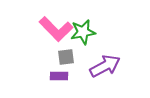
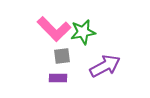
pink L-shape: moved 2 px left
gray square: moved 4 px left, 1 px up
purple rectangle: moved 1 px left, 2 px down
